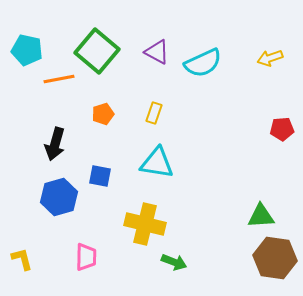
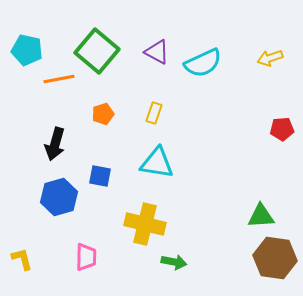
green arrow: rotated 10 degrees counterclockwise
